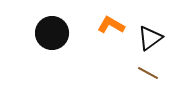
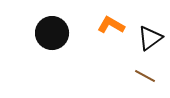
brown line: moved 3 px left, 3 px down
